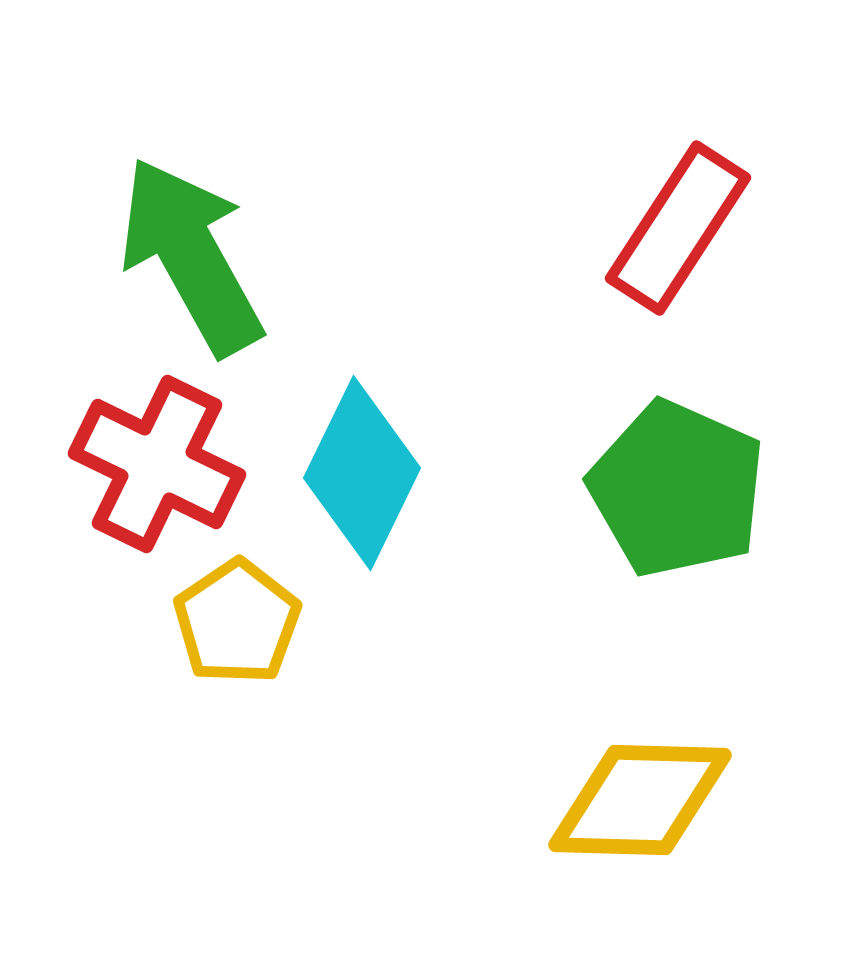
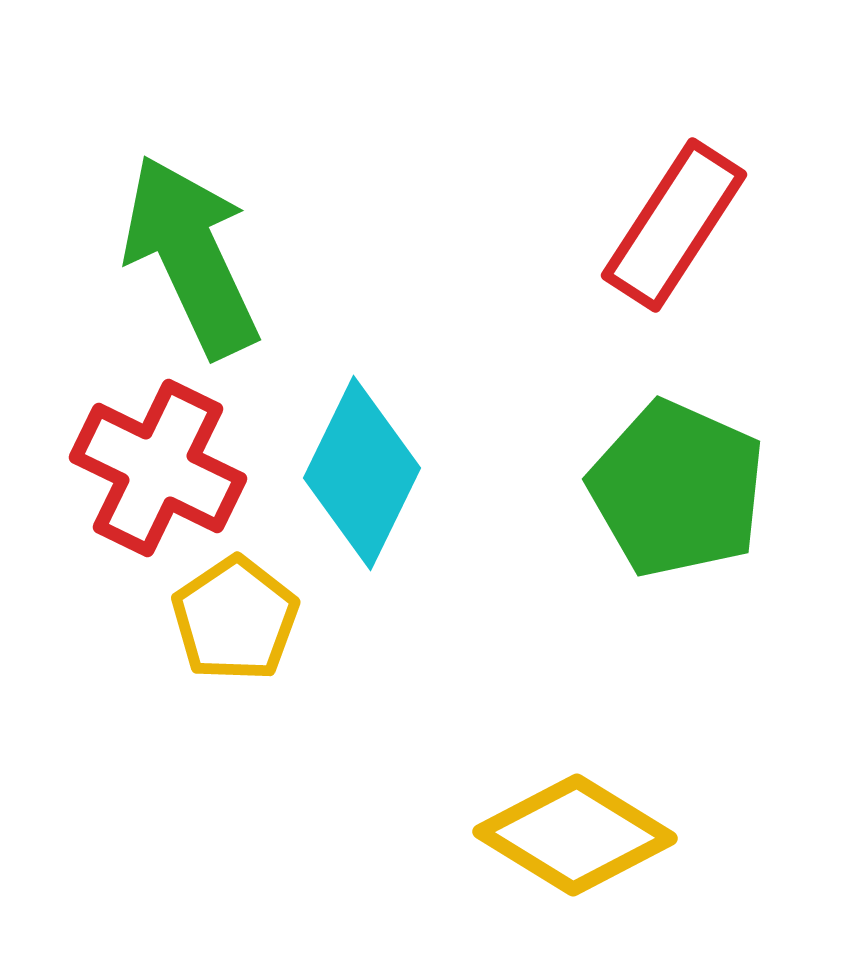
red rectangle: moved 4 px left, 3 px up
green arrow: rotated 4 degrees clockwise
red cross: moved 1 px right, 4 px down
yellow pentagon: moved 2 px left, 3 px up
yellow diamond: moved 65 px left, 35 px down; rotated 30 degrees clockwise
